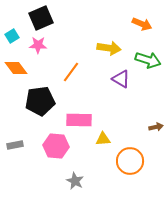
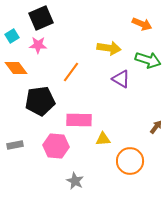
brown arrow: rotated 40 degrees counterclockwise
